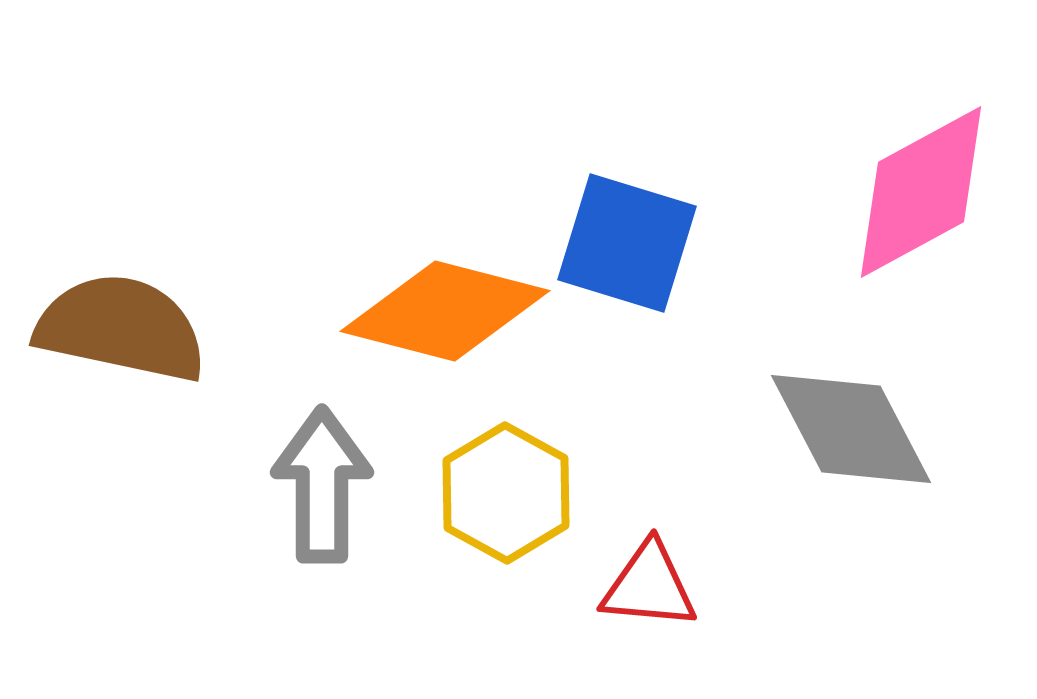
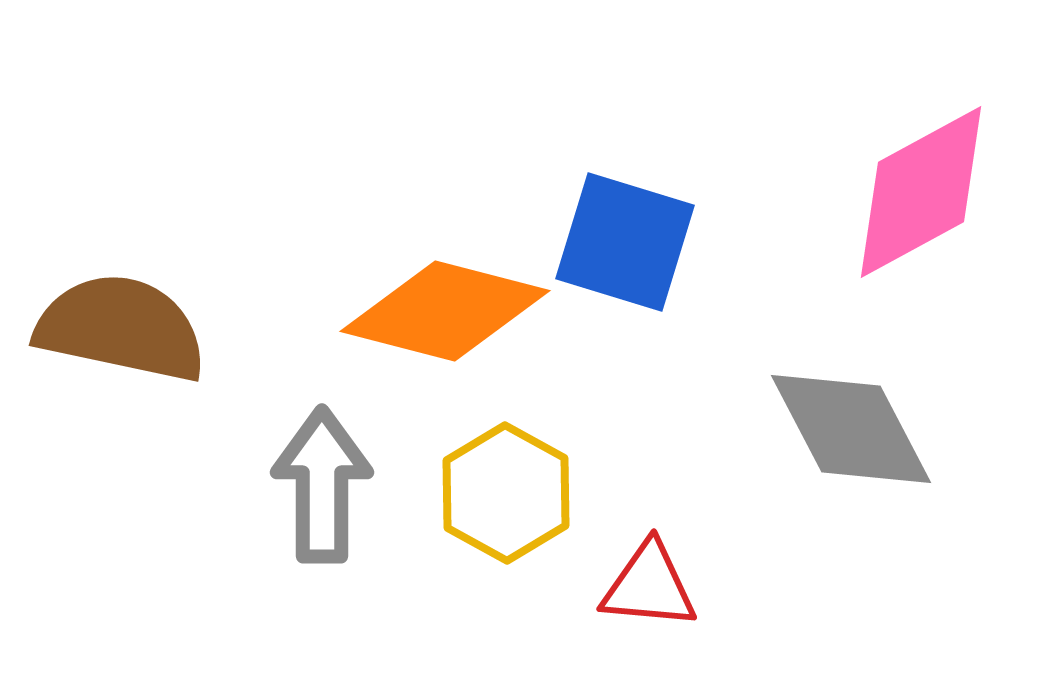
blue square: moved 2 px left, 1 px up
